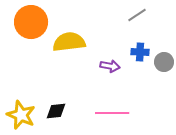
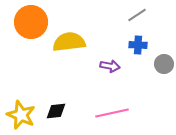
blue cross: moved 2 px left, 7 px up
gray circle: moved 2 px down
pink line: rotated 12 degrees counterclockwise
